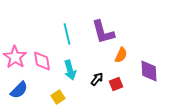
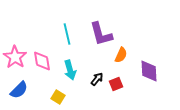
purple L-shape: moved 2 px left, 2 px down
yellow square: rotated 24 degrees counterclockwise
